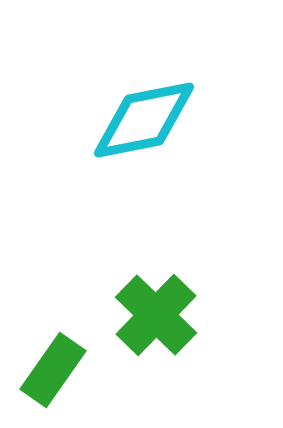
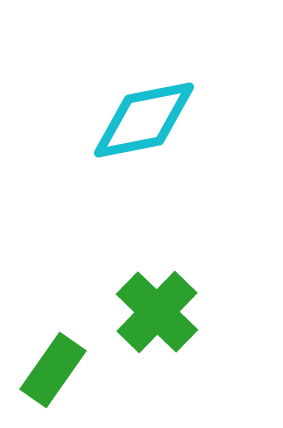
green cross: moved 1 px right, 3 px up
